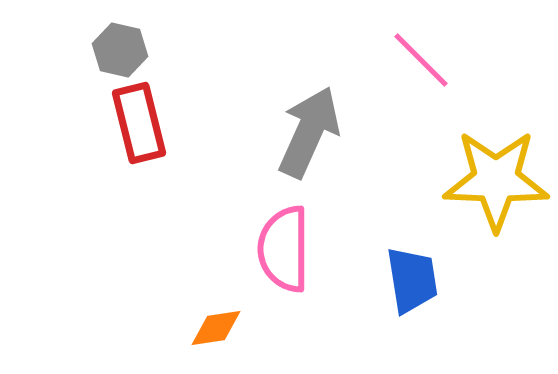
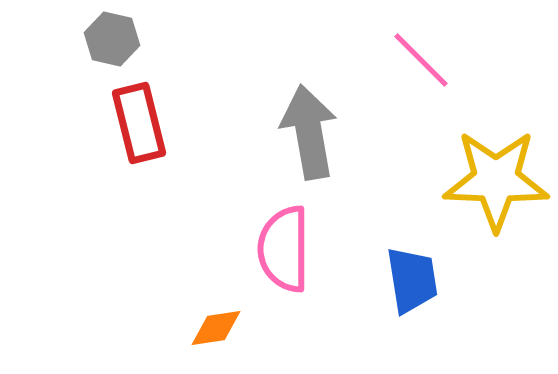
gray hexagon: moved 8 px left, 11 px up
gray arrow: rotated 34 degrees counterclockwise
